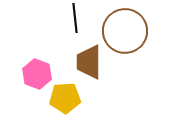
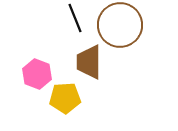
black line: rotated 16 degrees counterclockwise
brown circle: moved 5 px left, 6 px up
